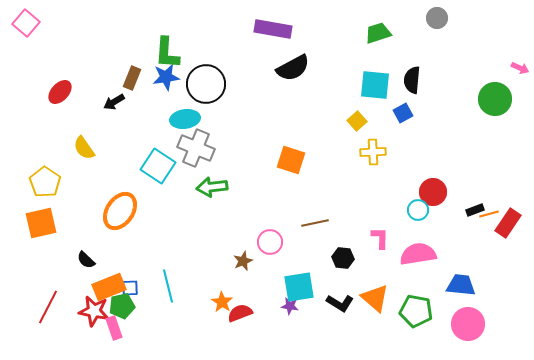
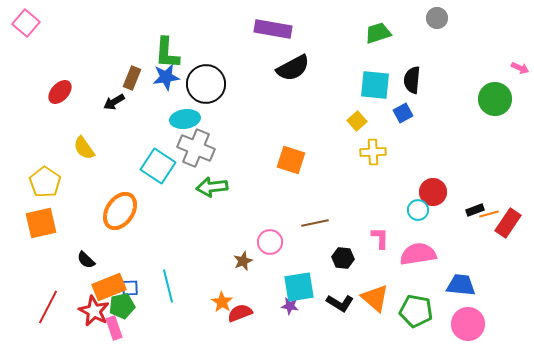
red star at (94, 311): rotated 16 degrees clockwise
